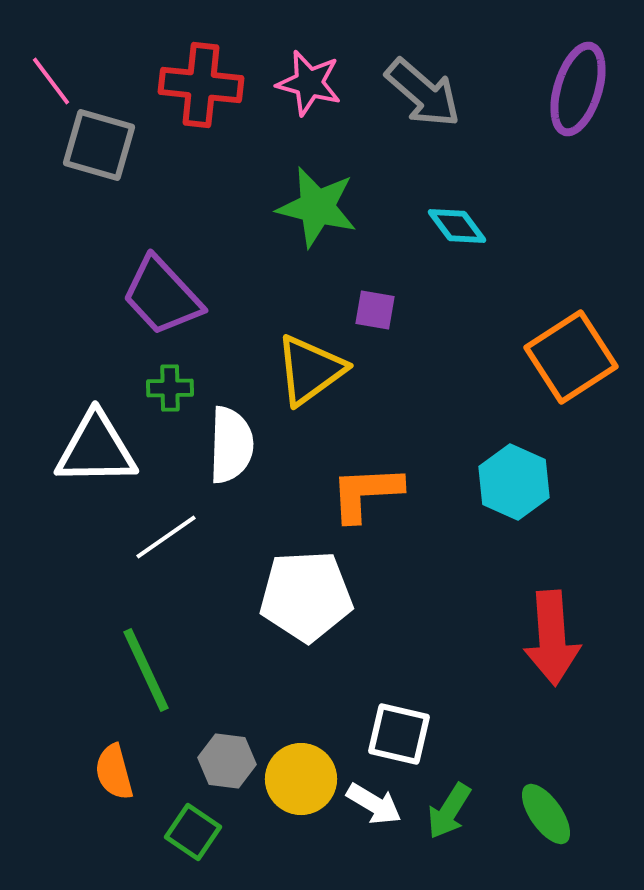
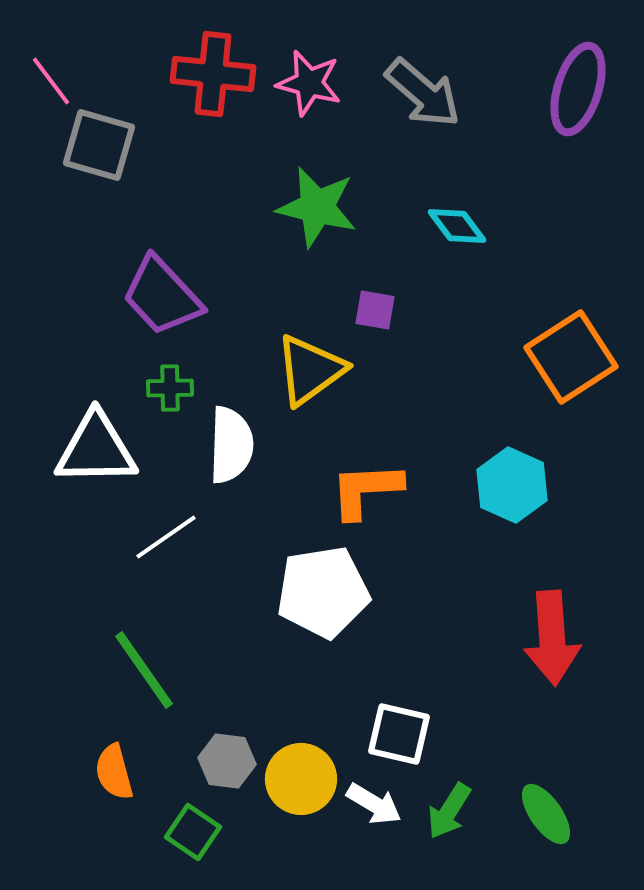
red cross: moved 12 px right, 11 px up
cyan hexagon: moved 2 px left, 3 px down
orange L-shape: moved 3 px up
white pentagon: moved 17 px right, 4 px up; rotated 6 degrees counterclockwise
green line: moved 2 px left; rotated 10 degrees counterclockwise
